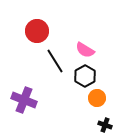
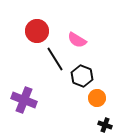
pink semicircle: moved 8 px left, 10 px up
black line: moved 2 px up
black hexagon: moved 3 px left; rotated 10 degrees counterclockwise
